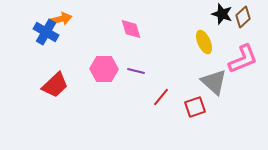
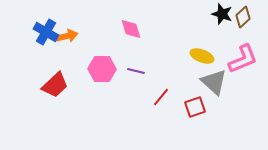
orange arrow: moved 6 px right, 17 px down
yellow ellipse: moved 2 px left, 14 px down; rotated 45 degrees counterclockwise
pink hexagon: moved 2 px left
